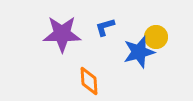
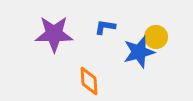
blue L-shape: rotated 25 degrees clockwise
purple star: moved 8 px left
